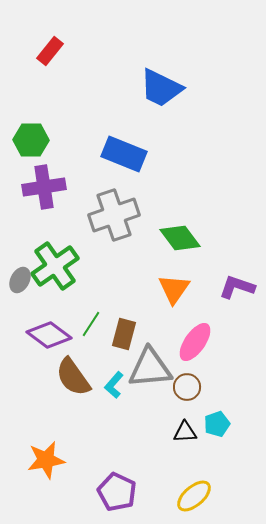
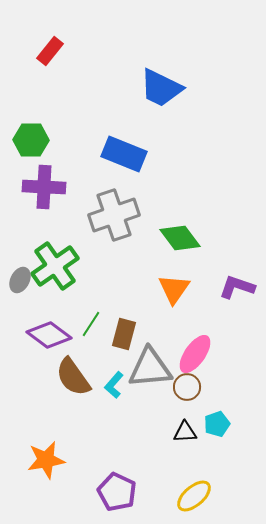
purple cross: rotated 12 degrees clockwise
pink ellipse: moved 12 px down
